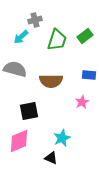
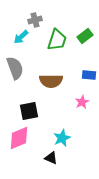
gray semicircle: moved 1 px up; rotated 55 degrees clockwise
pink diamond: moved 3 px up
